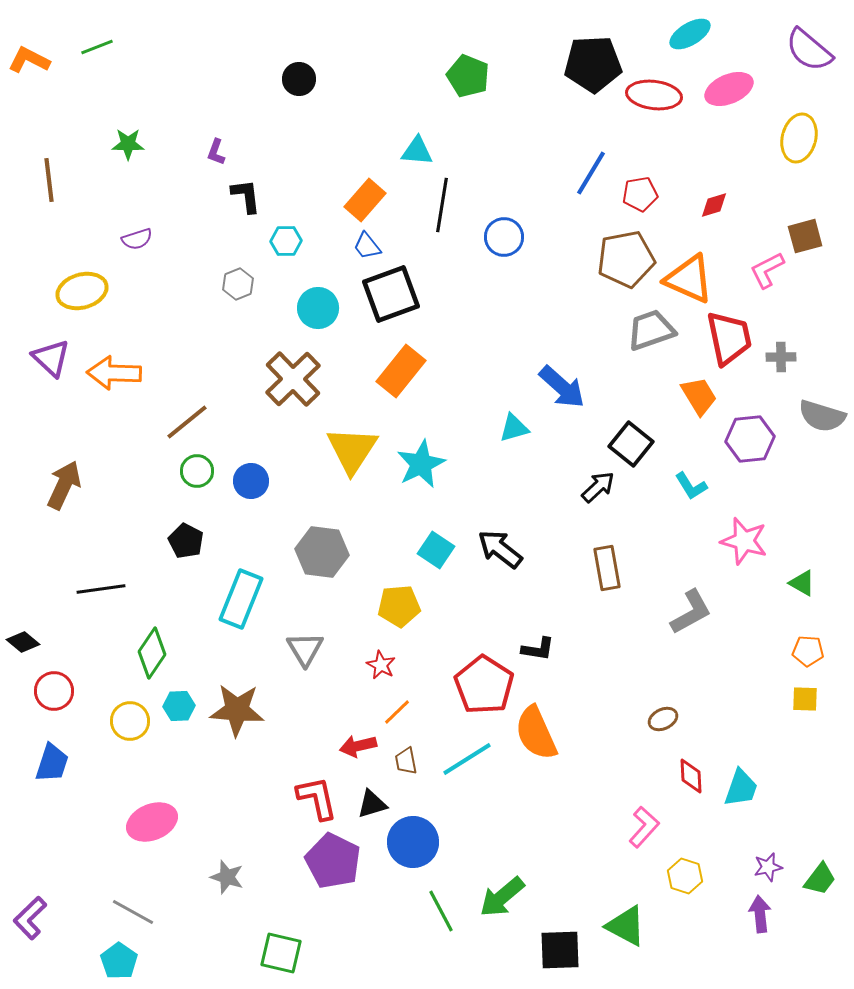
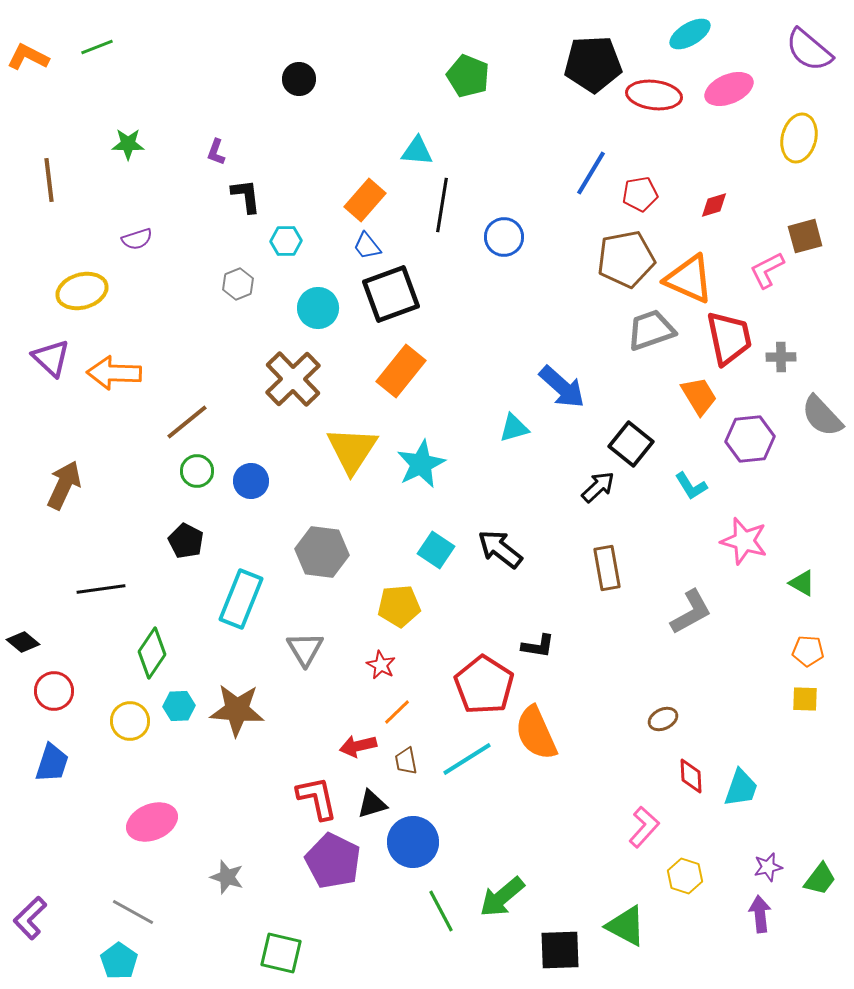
orange L-shape at (29, 60): moved 1 px left, 3 px up
gray semicircle at (822, 416): rotated 30 degrees clockwise
black L-shape at (538, 649): moved 3 px up
